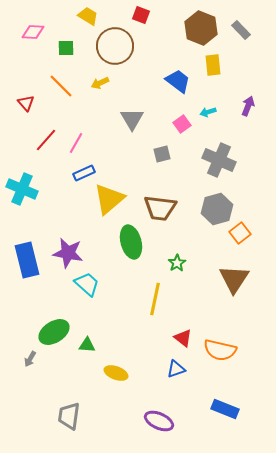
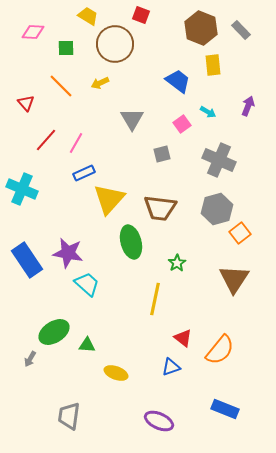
brown circle at (115, 46): moved 2 px up
cyan arrow at (208, 112): rotated 133 degrees counterclockwise
yellow triangle at (109, 199): rotated 8 degrees counterclockwise
blue rectangle at (27, 260): rotated 20 degrees counterclockwise
orange semicircle at (220, 350): rotated 64 degrees counterclockwise
blue triangle at (176, 369): moved 5 px left, 2 px up
